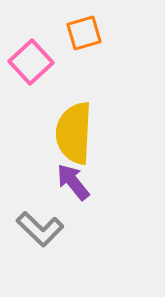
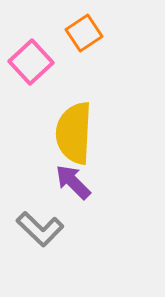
orange square: rotated 18 degrees counterclockwise
purple arrow: rotated 6 degrees counterclockwise
